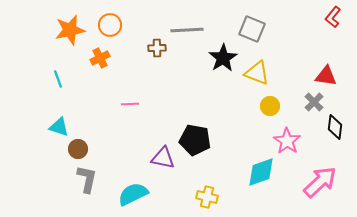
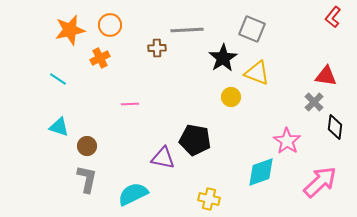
cyan line: rotated 36 degrees counterclockwise
yellow circle: moved 39 px left, 9 px up
brown circle: moved 9 px right, 3 px up
yellow cross: moved 2 px right, 2 px down
